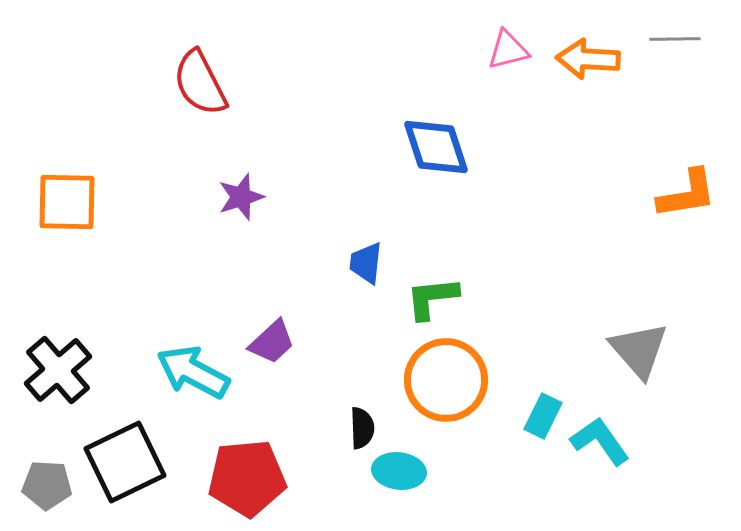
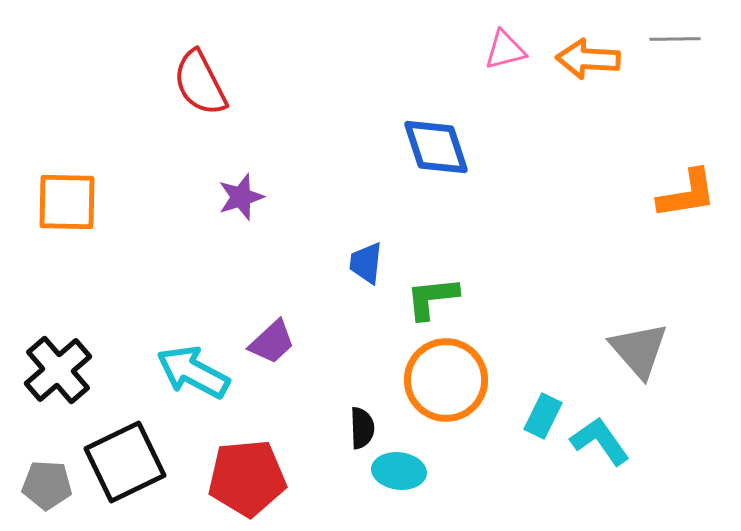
pink triangle: moved 3 px left
